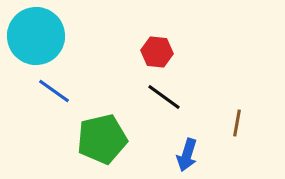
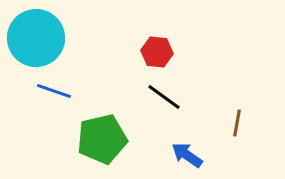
cyan circle: moved 2 px down
blue line: rotated 16 degrees counterclockwise
blue arrow: rotated 108 degrees clockwise
